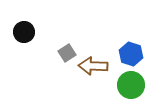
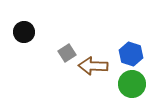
green circle: moved 1 px right, 1 px up
